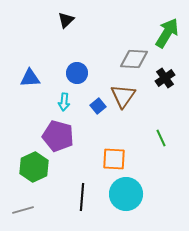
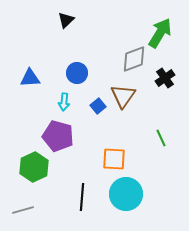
green arrow: moved 7 px left
gray diamond: rotated 24 degrees counterclockwise
